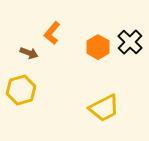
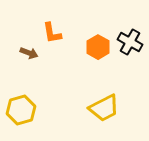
orange L-shape: rotated 50 degrees counterclockwise
black cross: rotated 15 degrees counterclockwise
yellow hexagon: moved 20 px down
